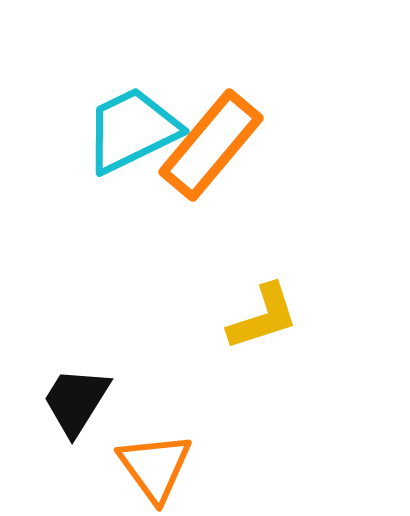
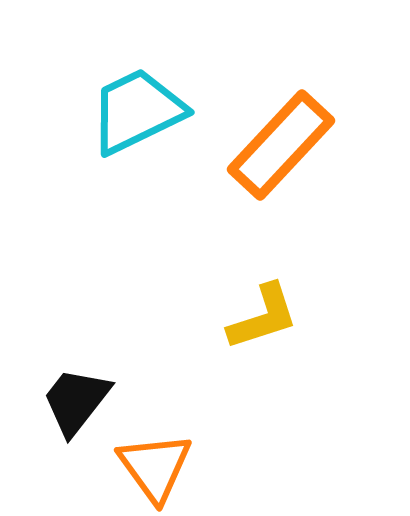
cyan trapezoid: moved 5 px right, 19 px up
orange rectangle: moved 70 px right; rotated 3 degrees clockwise
black trapezoid: rotated 6 degrees clockwise
